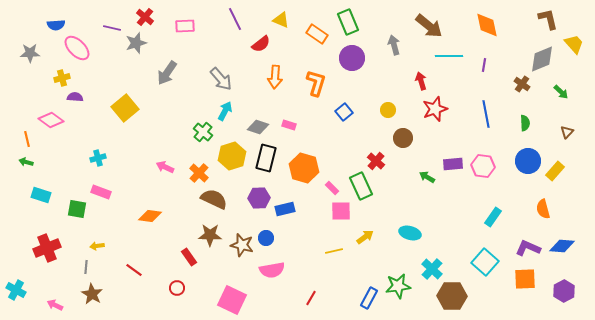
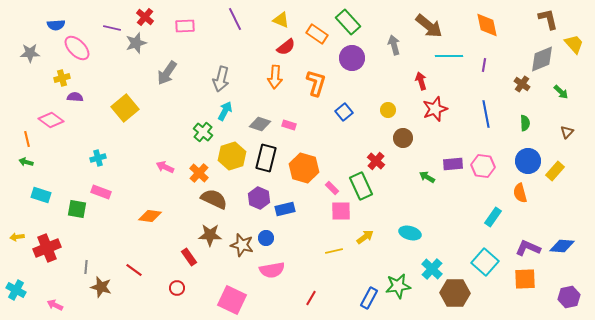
green rectangle at (348, 22): rotated 20 degrees counterclockwise
red semicircle at (261, 44): moved 25 px right, 3 px down
gray arrow at (221, 79): rotated 55 degrees clockwise
gray diamond at (258, 127): moved 2 px right, 3 px up
purple hexagon at (259, 198): rotated 25 degrees clockwise
orange semicircle at (543, 209): moved 23 px left, 16 px up
yellow arrow at (97, 246): moved 80 px left, 9 px up
purple hexagon at (564, 291): moved 5 px right, 6 px down; rotated 15 degrees clockwise
brown star at (92, 294): moved 9 px right, 7 px up; rotated 15 degrees counterclockwise
brown hexagon at (452, 296): moved 3 px right, 3 px up
